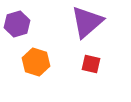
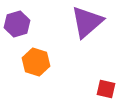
red square: moved 15 px right, 25 px down
